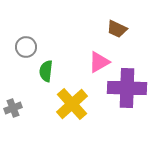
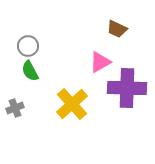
gray circle: moved 2 px right, 1 px up
pink triangle: moved 1 px right
green semicircle: moved 16 px left; rotated 35 degrees counterclockwise
gray cross: moved 2 px right
